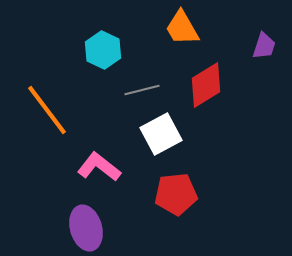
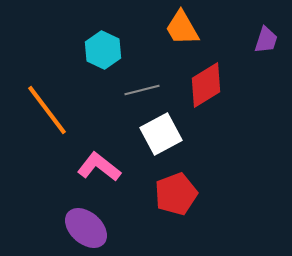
purple trapezoid: moved 2 px right, 6 px up
red pentagon: rotated 15 degrees counterclockwise
purple ellipse: rotated 33 degrees counterclockwise
